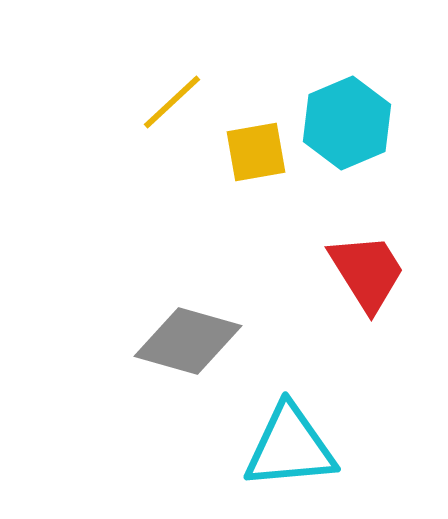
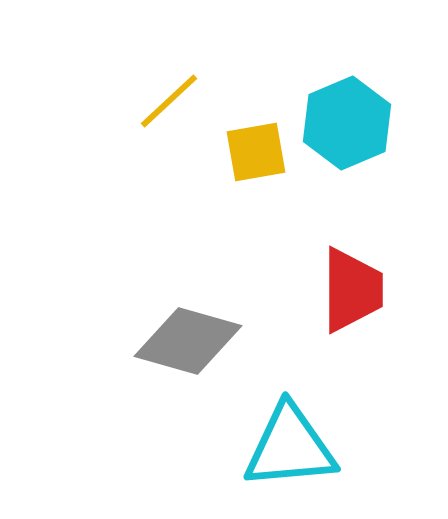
yellow line: moved 3 px left, 1 px up
red trapezoid: moved 15 px left, 18 px down; rotated 32 degrees clockwise
